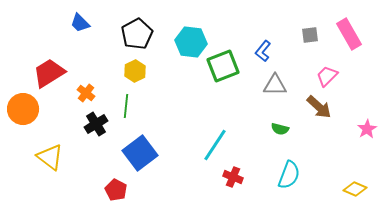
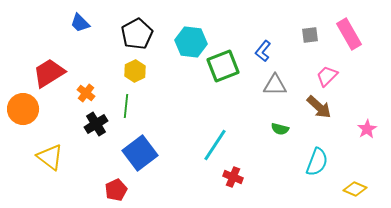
cyan semicircle: moved 28 px right, 13 px up
red pentagon: rotated 20 degrees clockwise
